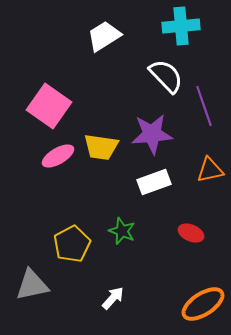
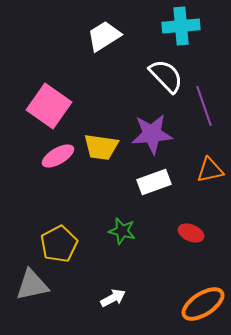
green star: rotated 8 degrees counterclockwise
yellow pentagon: moved 13 px left
white arrow: rotated 20 degrees clockwise
